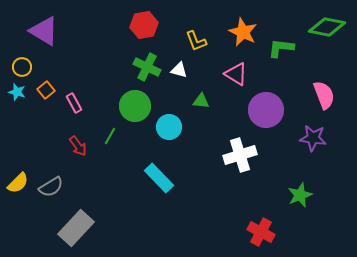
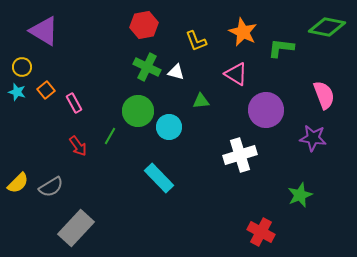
white triangle: moved 3 px left, 2 px down
green triangle: rotated 12 degrees counterclockwise
green circle: moved 3 px right, 5 px down
